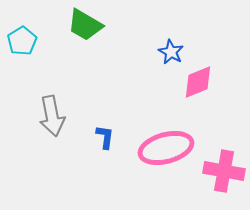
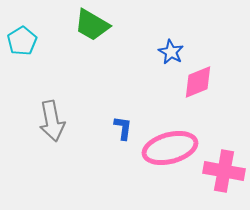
green trapezoid: moved 7 px right
gray arrow: moved 5 px down
blue L-shape: moved 18 px right, 9 px up
pink ellipse: moved 4 px right
